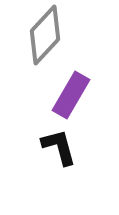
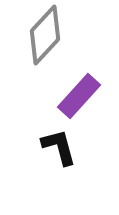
purple rectangle: moved 8 px right, 1 px down; rotated 12 degrees clockwise
